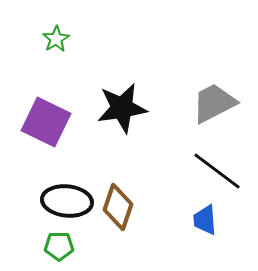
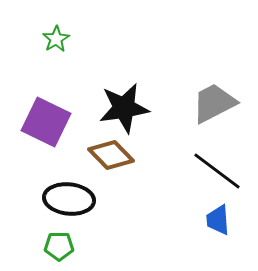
black star: moved 2 px right
black ellipse: moved 2 px right, 2 px up
brown diamond: moved 7 px left, 52 px up; rotated 63 degrees counterclockwise
blue trapezoid: moved 13 px right
